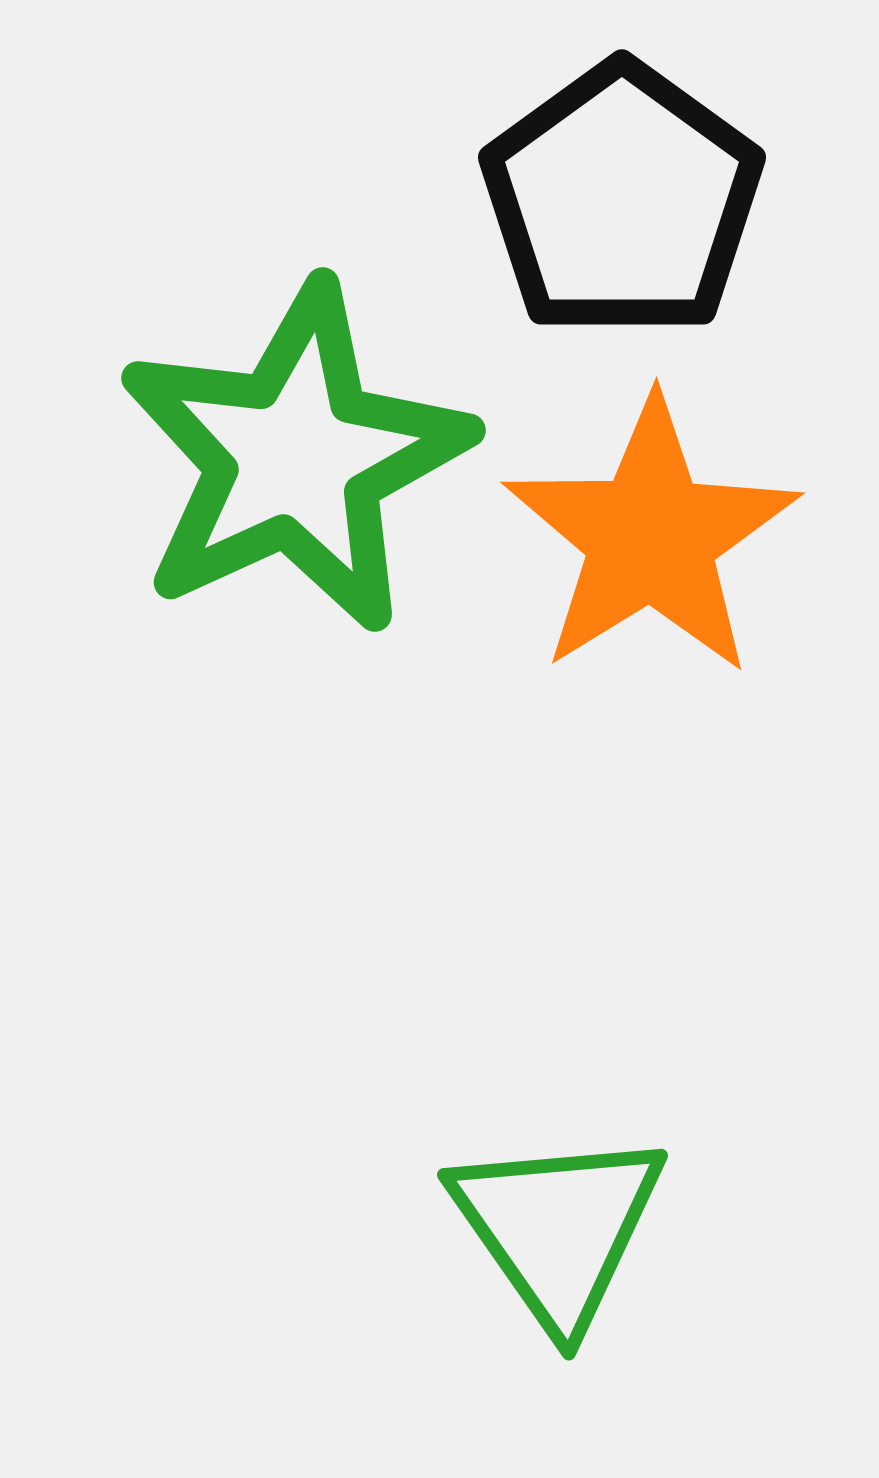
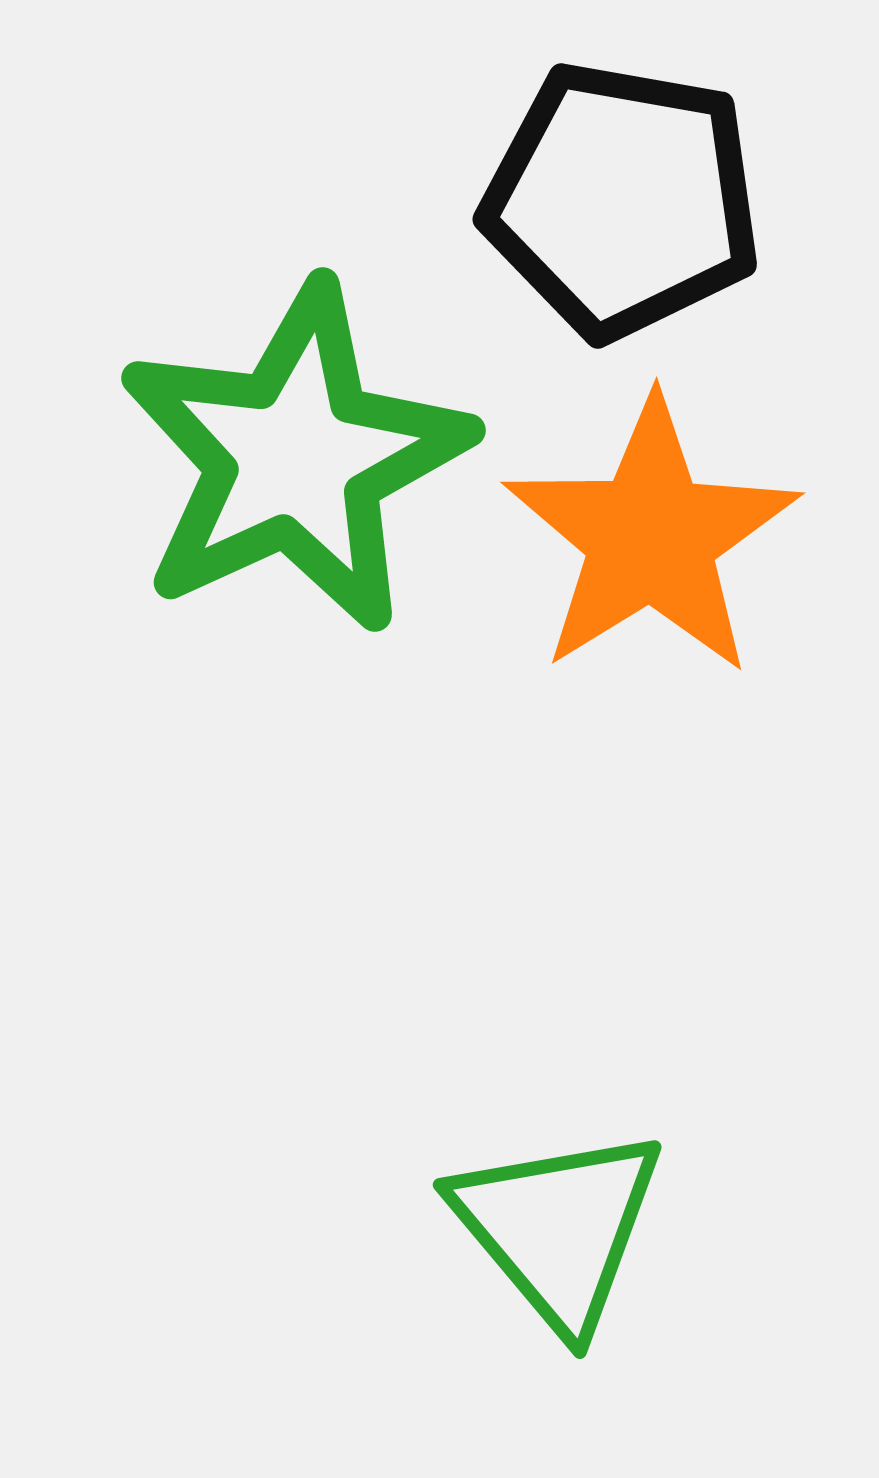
black pentagon: rotated 26 degrees counterclockwise
green triangle: rotated 5 degrees counterclockwise
